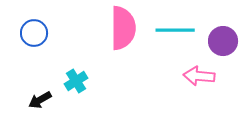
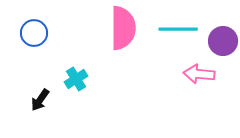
cyan line: moved 3 px right, 1 px up
pink arrow: moved 2 px up
cyan cross: moved 2 px up
black arrow: rotated 25 degrees counterclockwise
